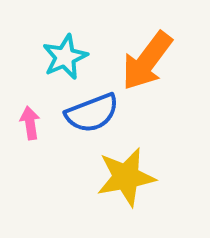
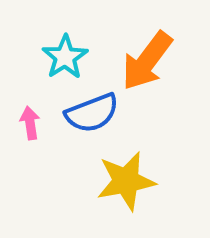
cyan star: rotated 9 degrees counterclockwise
yellow star: moved 4 px down
